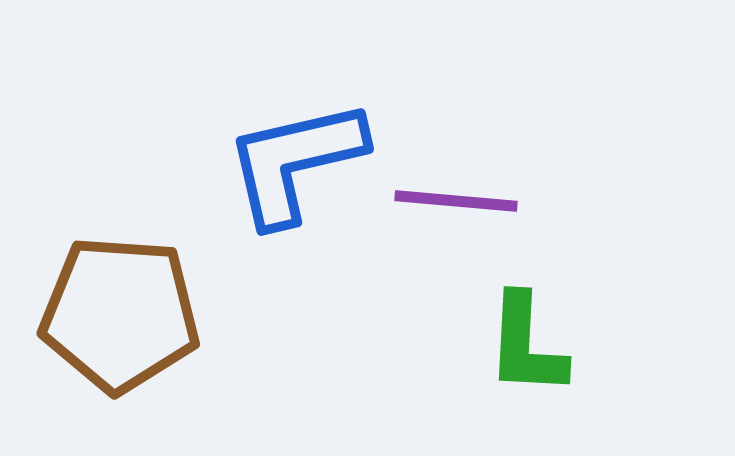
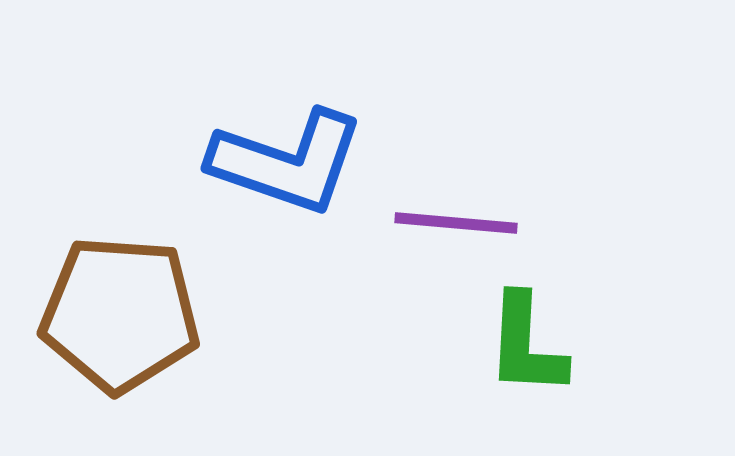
blue L-shape: moved 8 px left; rotated 148 degrees counterclockwise
purple line: moved 22 px down
